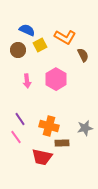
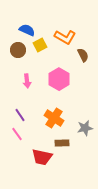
pink hexagon: moved 3 px right
purple line: moved 4 px up
orange cross: moved 5 px right, 8 px up; rotated 18 degrees clockwise
pink line: moved 1 px right, 3 px up
